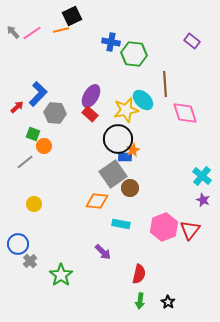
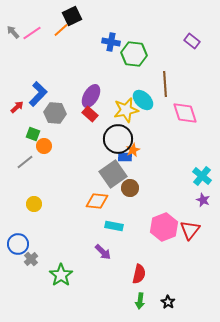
orange line: rotated 28 degrees counterclockwise
cyan rectangle: moved 7 px left, 2 px down
gray cross: moved 1 px right, 2 px up
